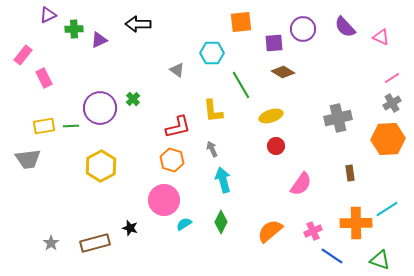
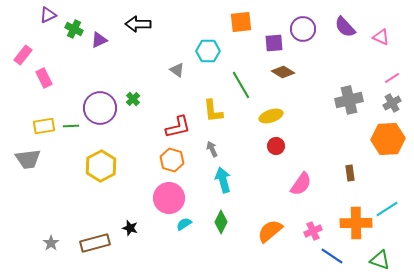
green cross at (74, 29): rotated 30 degrees clockwise
cyan hexagon at (212, 53): moved 4 px left, 2 px up
gray cross at (338, 118): moved 11 px right, 18 px up
pink circle at (164, 200): moved 5 px right, 2 px up
